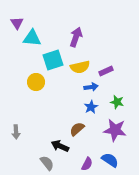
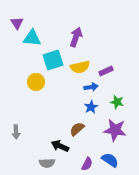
gray semicircle: rotated 126 degrees clockwise
